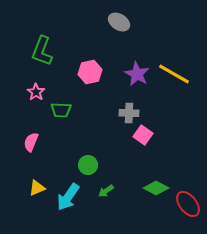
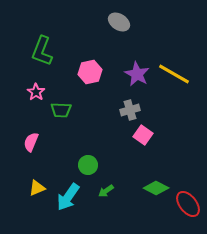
gray cross: moved 1 px right, 3 px up; rotated 18 degrees counterclockwise
